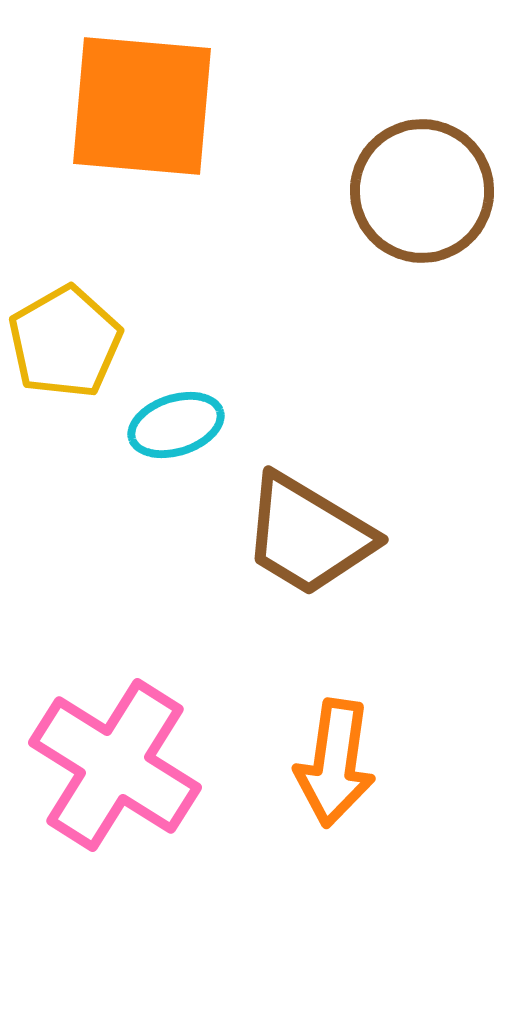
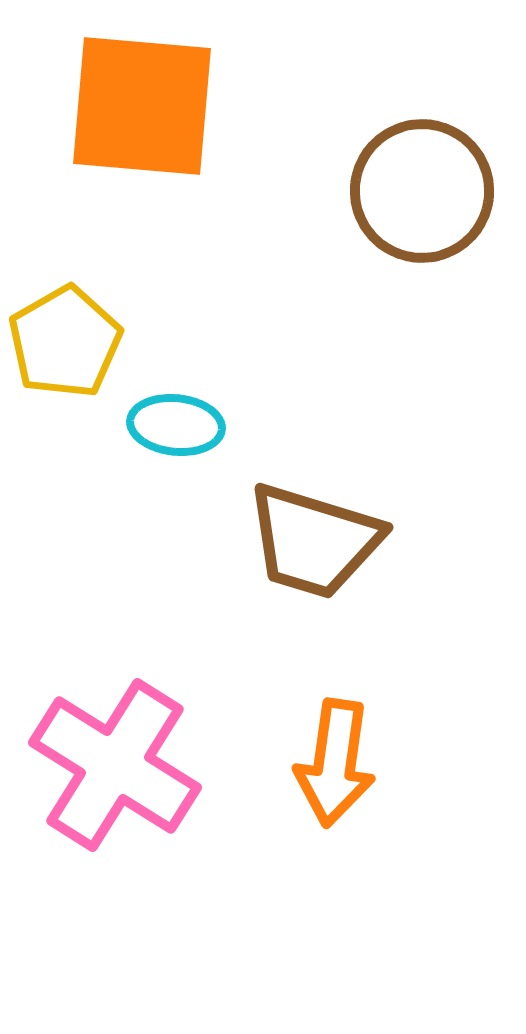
cyan ellipse: rotated 24 degrees clockwise
brown trapezoid: moved 6 px right, 6 px down; rotated 14 degrees counterclockwise
